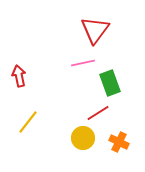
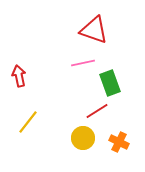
red triangle: moved 1 px left; rotated 48 degrees counterclockwise
red line: moved 1 px left, 2 px up
